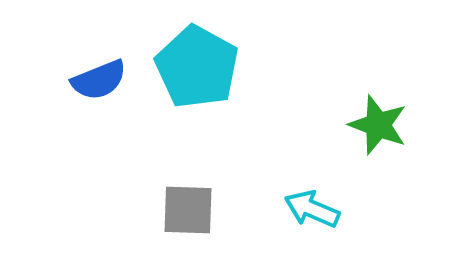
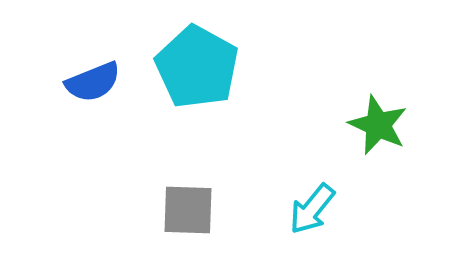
blue semicircle: moved 6 px left, 2 px down
green star: rotated 4 degrees clockwise
cyan arrow: rotated 74 degrees counterclockwise
